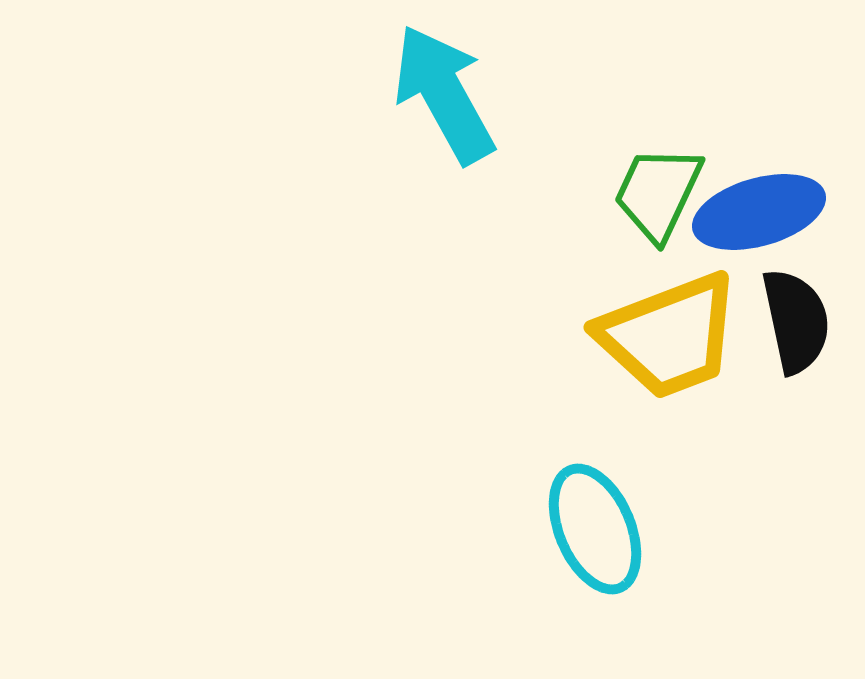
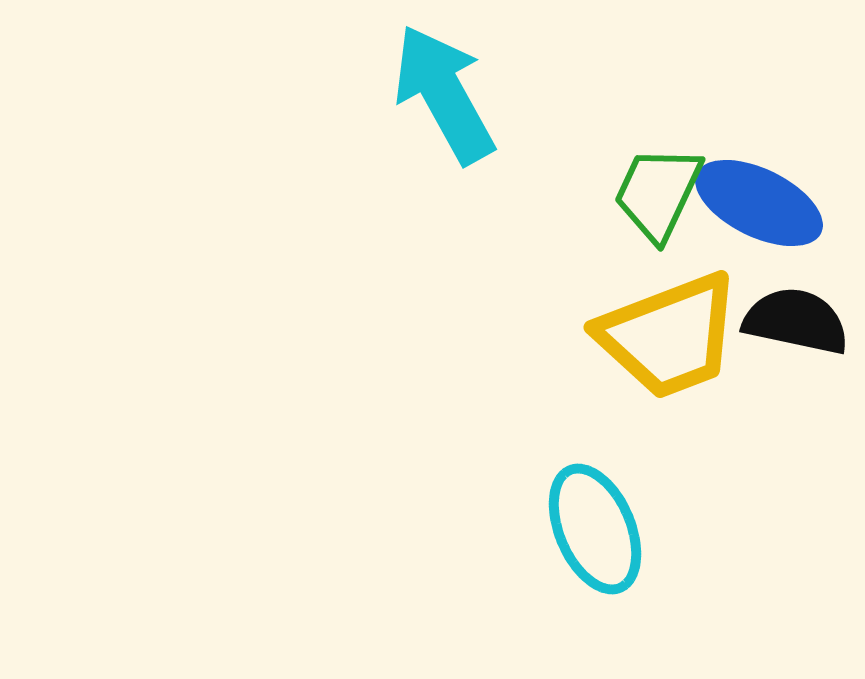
blue ellipse: moved 9 px up; rotated 42 degrees clockwise
black semicircle: rotated 66 degrees counterclockwise
